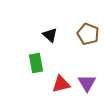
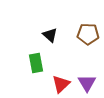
brown pentagon: rotated 20 degrees counterclockwise
red triangle: rotated 30 degrees counterclockwise
